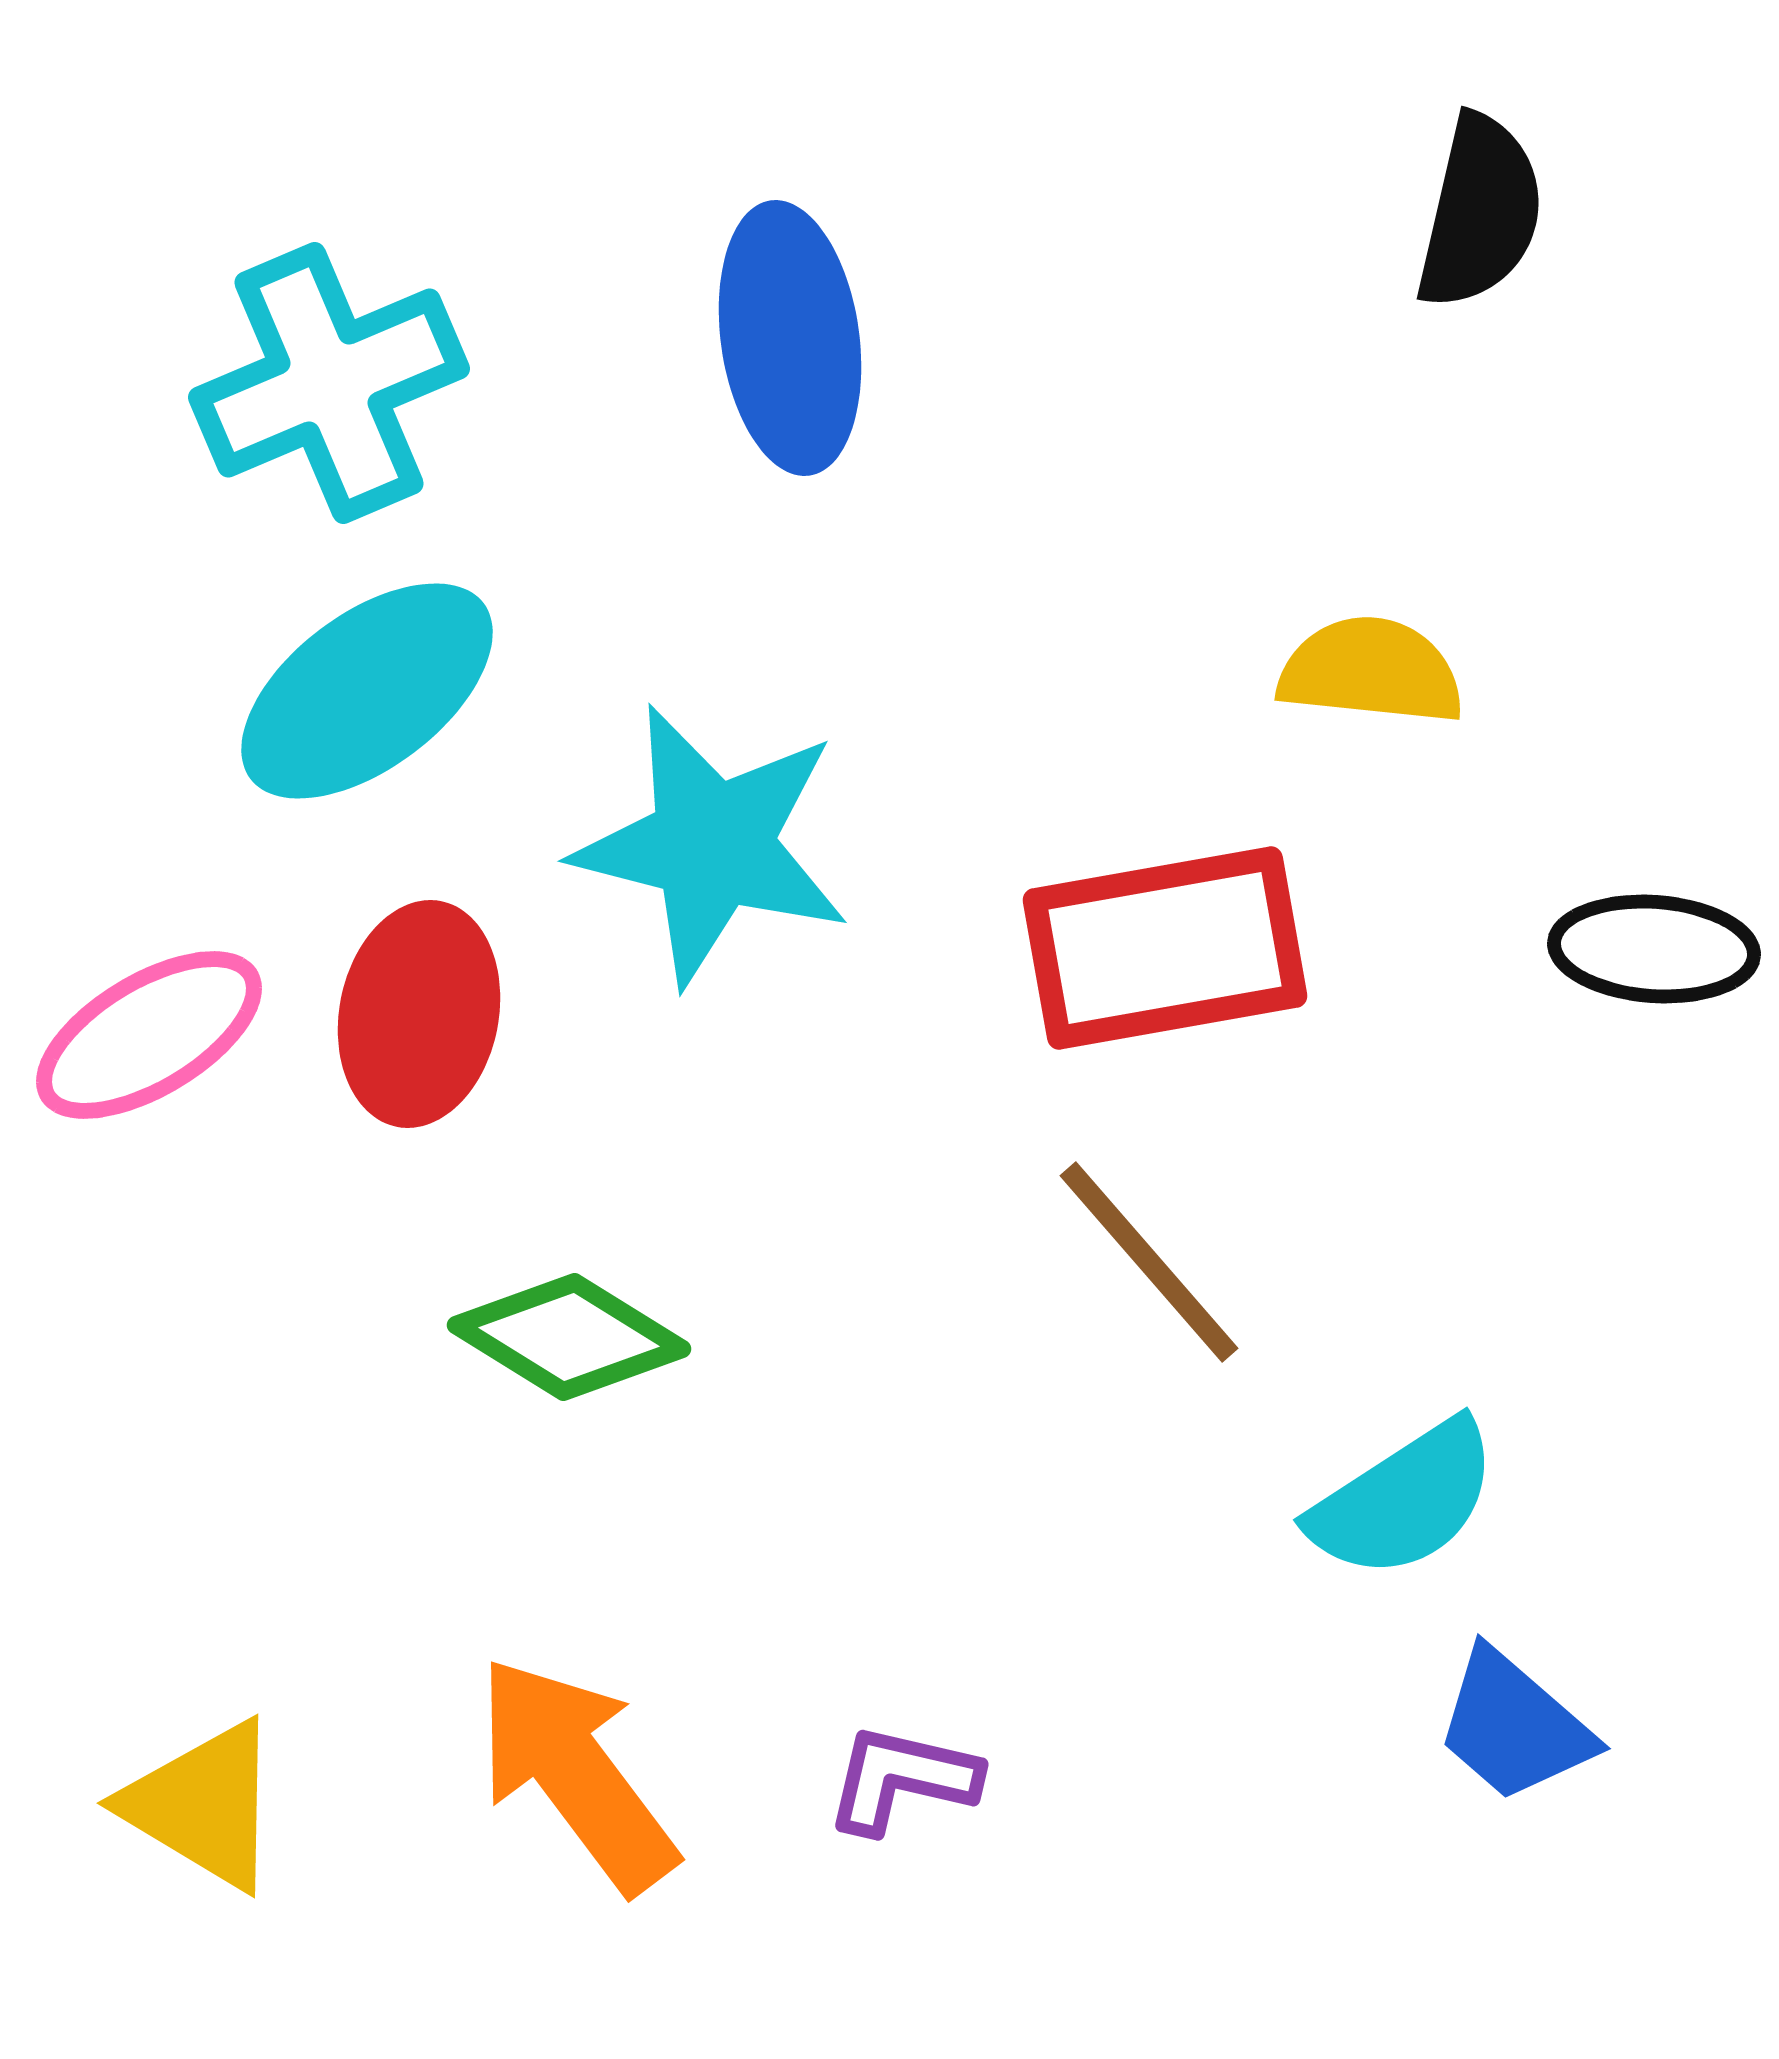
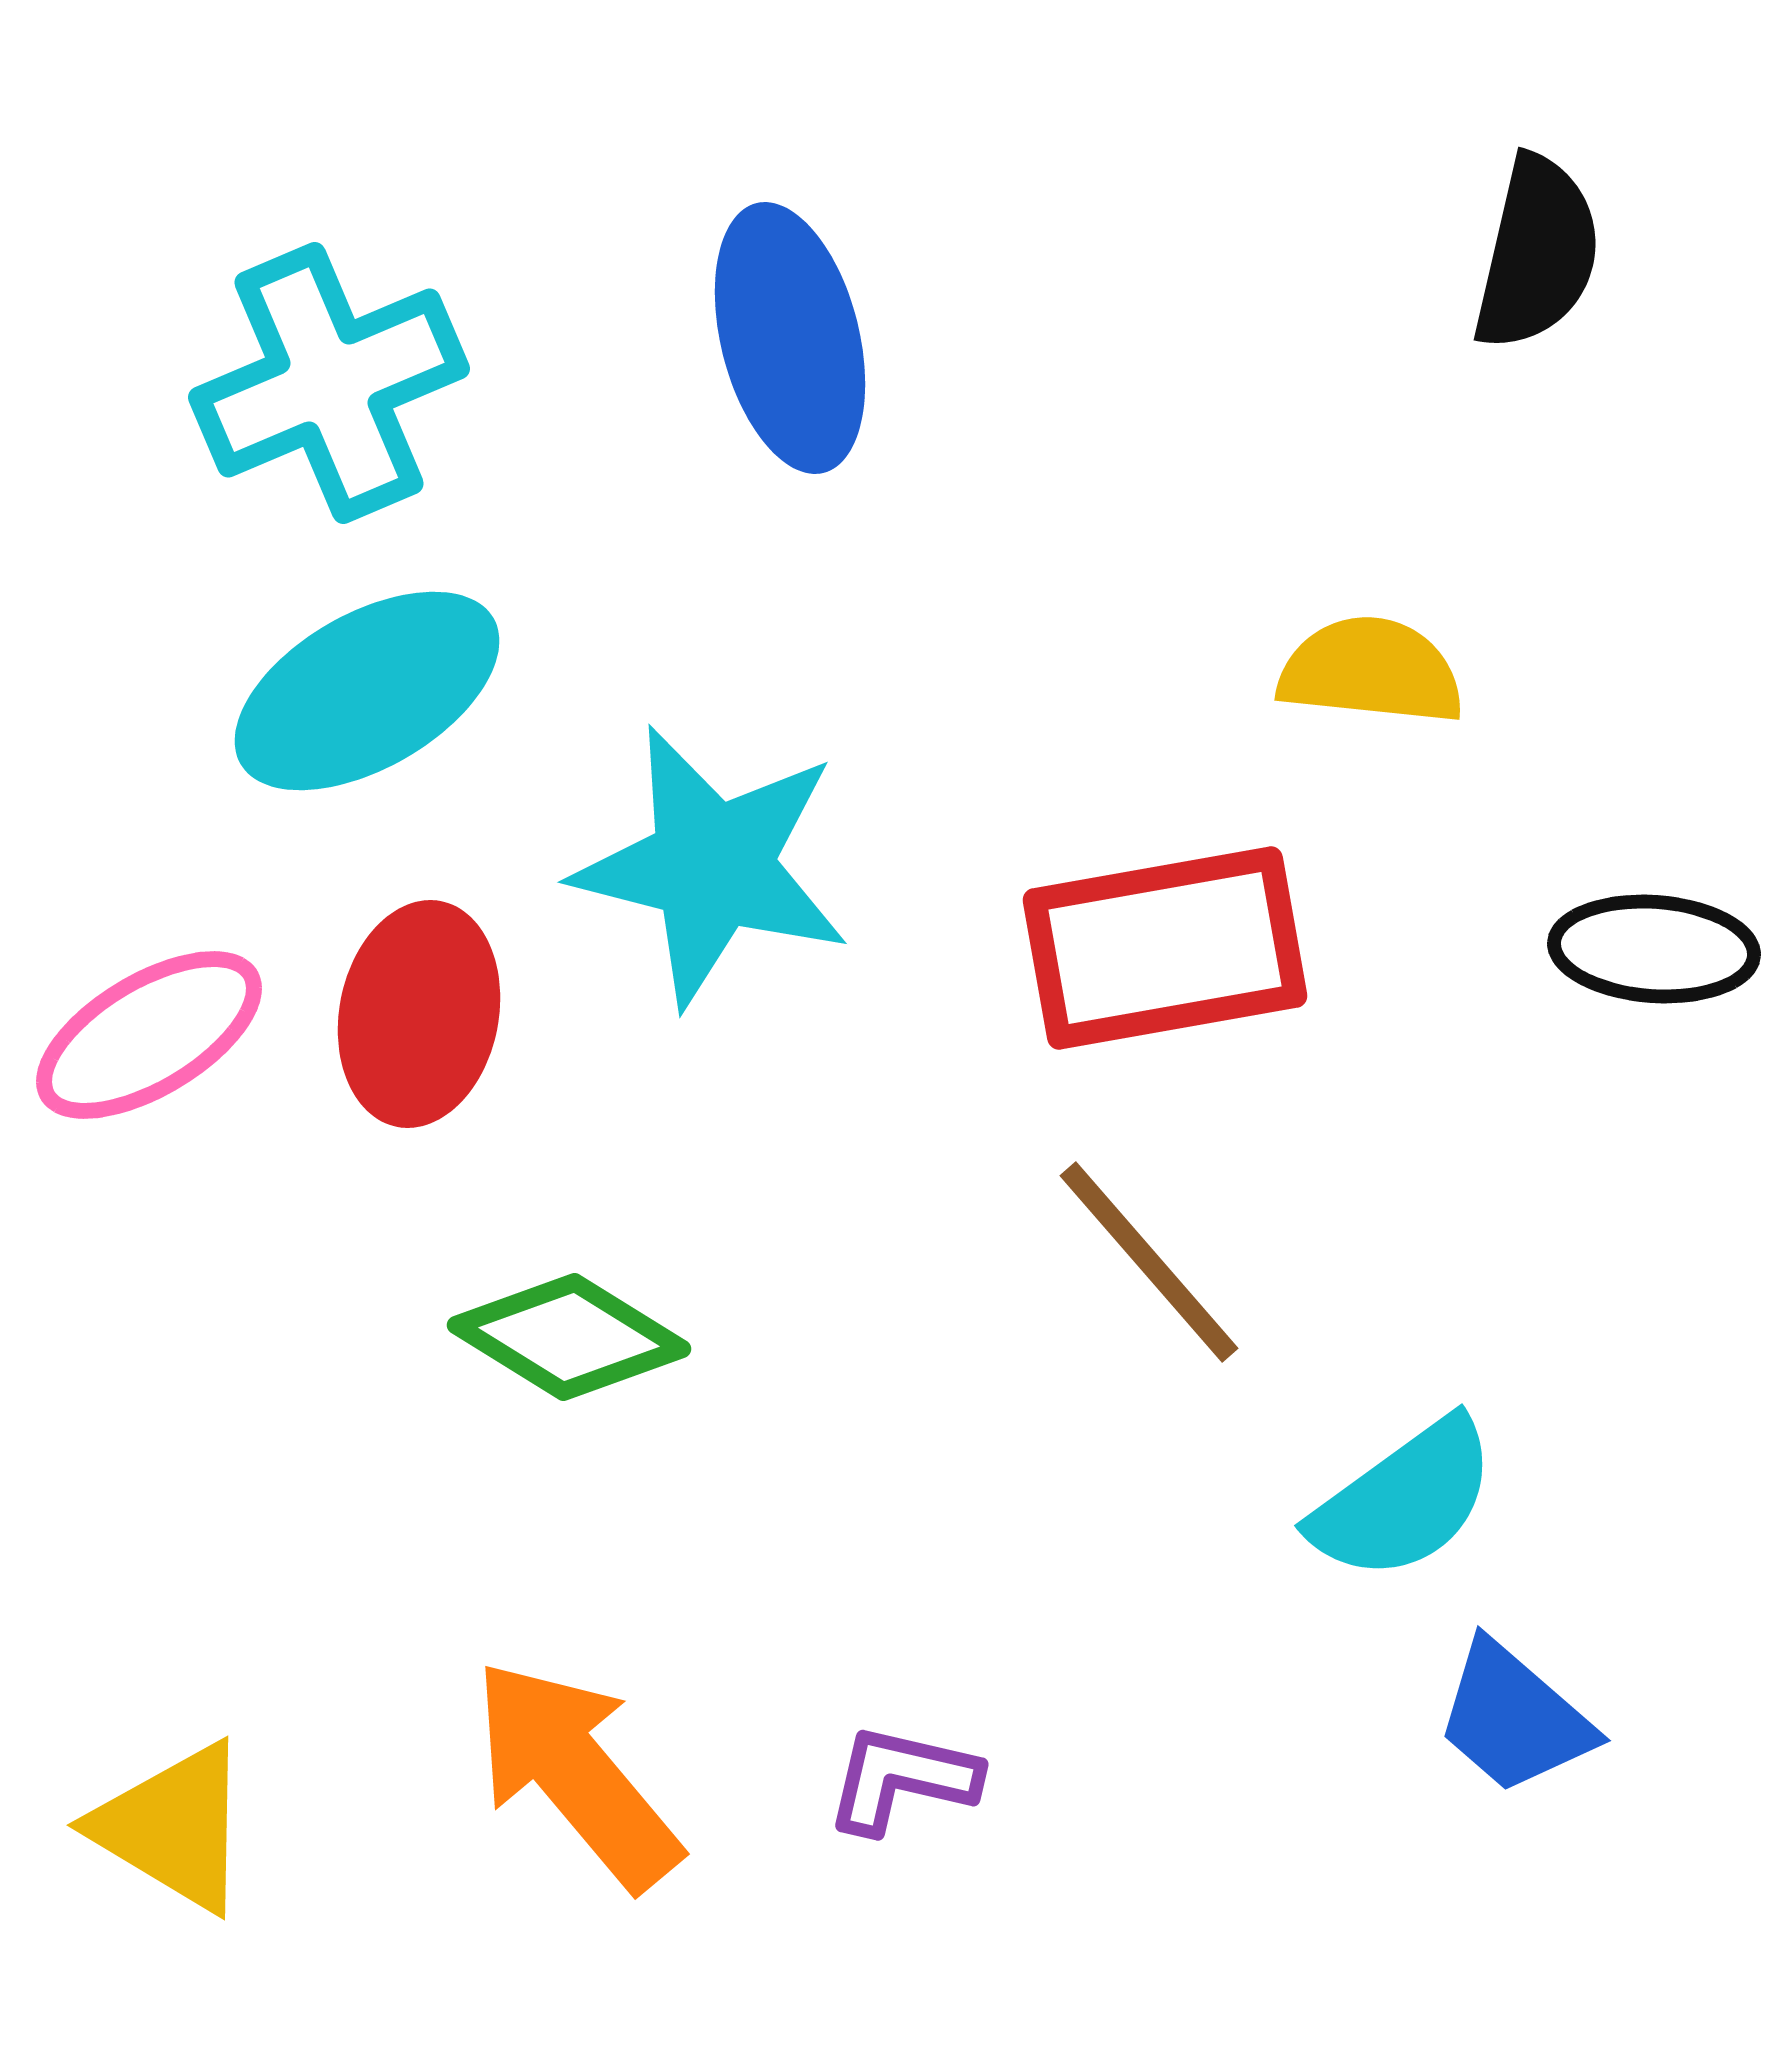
black semicircle: moved 57 px right, 41 px down
blue ellipse: rotated 6 degrees counterclockwise
cyan ellipse: rotated 7 degrees clockwise
cyan star: moved 21 px down
cyan semicircle: rotated 3 degrees counterclockwise
blue trapezoid: moved 8 px up
orange arrow: rotated 3 degrees counterclockwise
yellow triangle: moved 30 px left, 22 px down
